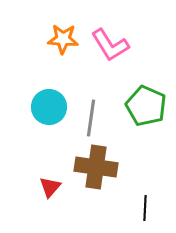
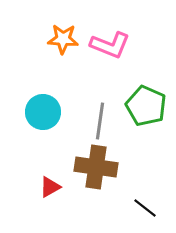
pink L-shape: rotated 36 degrees counterclockwise
cyan circle: moved 6 px left, 5 px down
gray line: moved 9 px right, 3 px down
red triangle: rotated 20 degrees clockwise
black line: rotated 55 degrees counterclockwise
